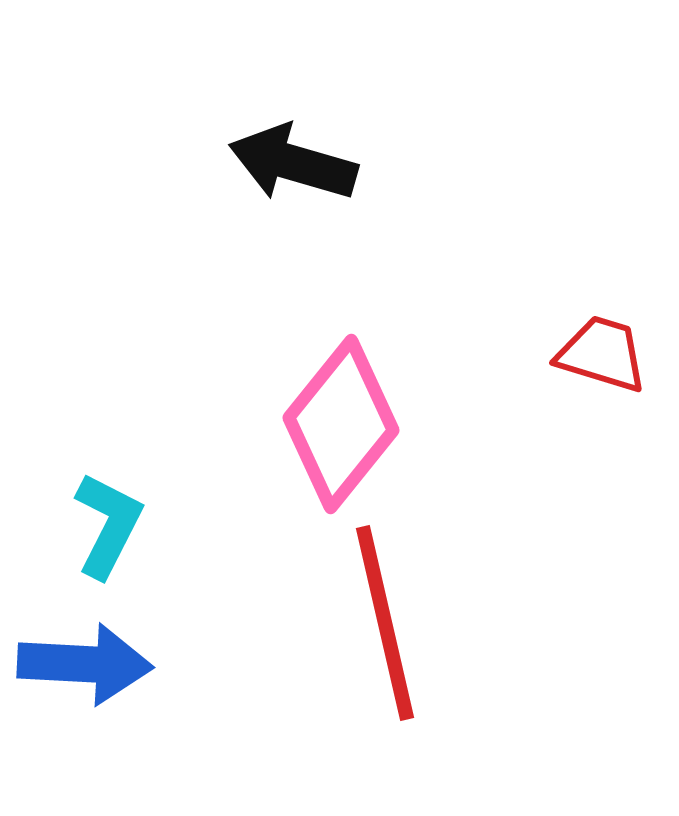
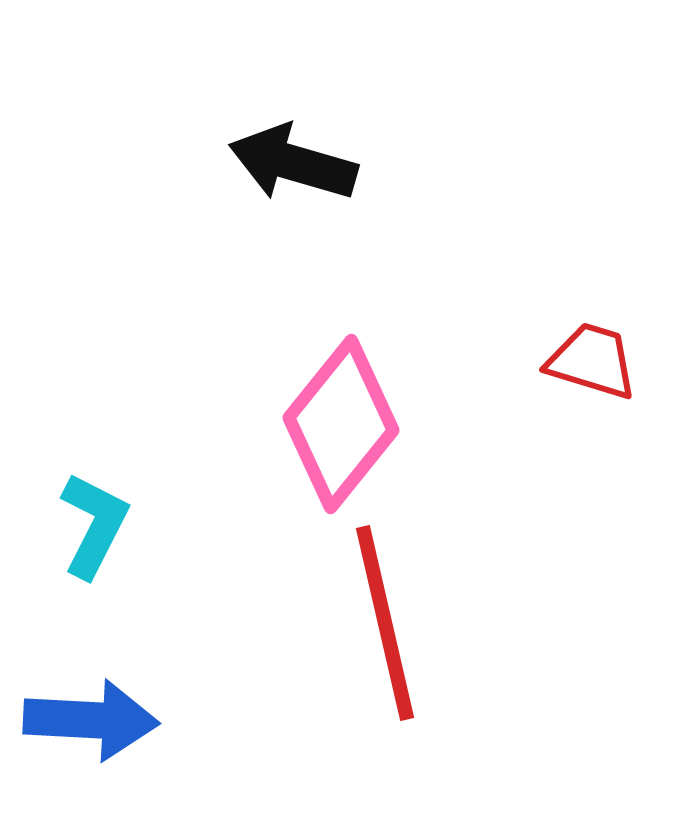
red trapezoid: moved 10 px left, 7 px down
cyan L-shape: moved 14 px left
blue arrow: moved 6 px right, 56 px down
